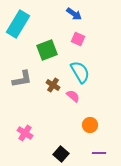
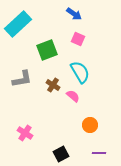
cyan rectangle: rotated 16 degrees clockwise
black square: rotated 21 degrees clockwise
